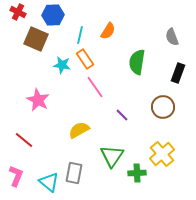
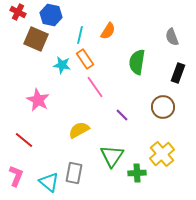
blue hexagon: moved 2 px left; rotated 15 degrees clockwise
